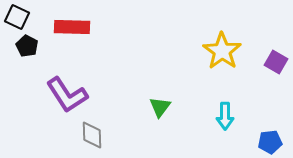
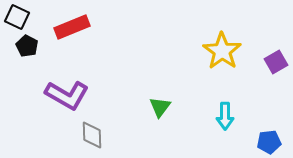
red rectangle: rotated 24 degrees counterclockwise
purple square: rotated 30 degrees clockwise
purple L-shape: rotated 27 degrees counterclockwise
blue pentagon: moved 1 px left
